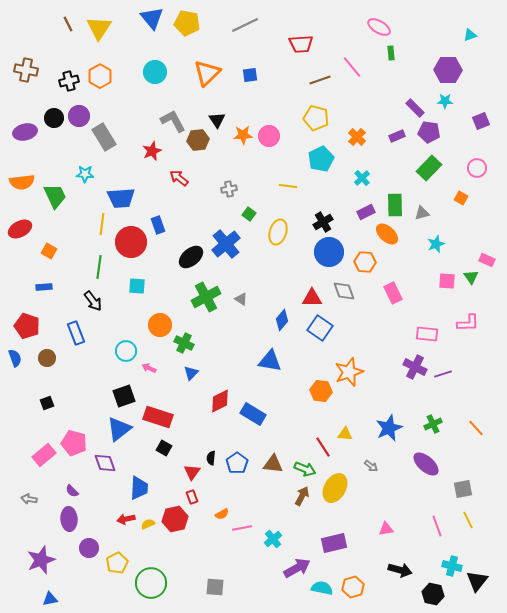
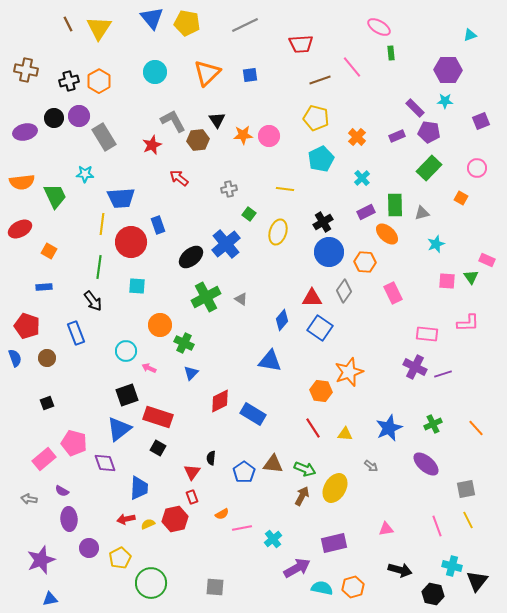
orange hexagon at (100, 76): moved 1 px left, 5 px down
red star at (152, 151): moved 6 px up
yellow line at (288, 186): moved 3 px left, 3 px down
gray diamond at (344, 291): rotated 55 degrees clockwise
black square at (124, 396): moved 3 px right, 1 px up
red line at (323, 447): moved 10 px left, 19 px up
black square at (164, 448): moved 6 px left
pink rectangle at (44, 455): moved 4 px down
blue pentagon at (237, 463): moved 7 px right, 9 px down
gray square at (463, 489): moved 3 px right
purple semicircle at (72, 491): moved 10 px left; rotated 16 degrees counterclockwise
yellow pentagon at (117, 563): moved 3 px right, 5 px up
